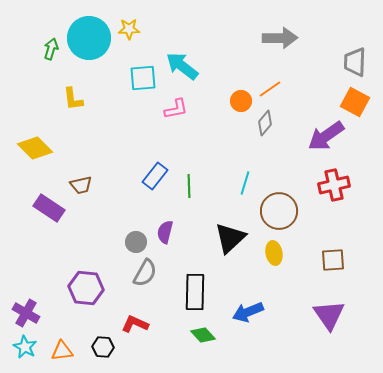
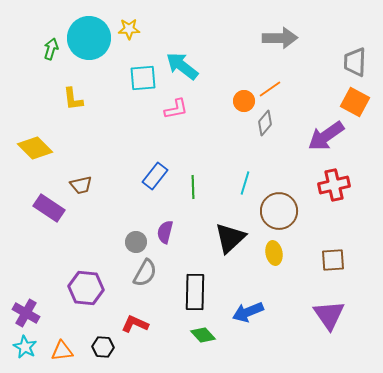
orange circle: moved 3 px right
green line: moved 4 px right, 1 px down
